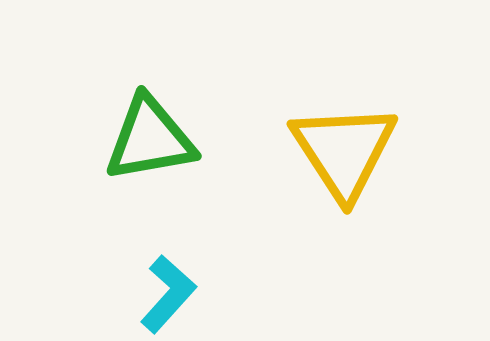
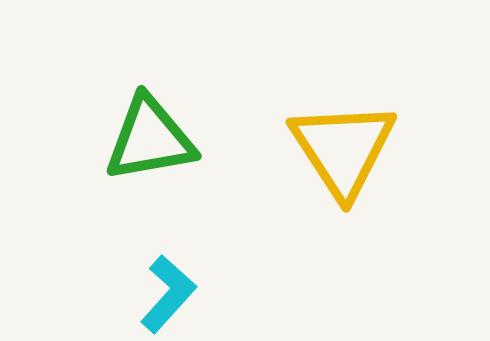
yellow triangle: moved 1 px left, 2 px up
